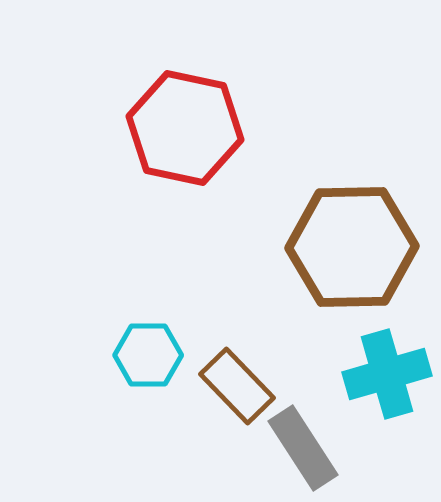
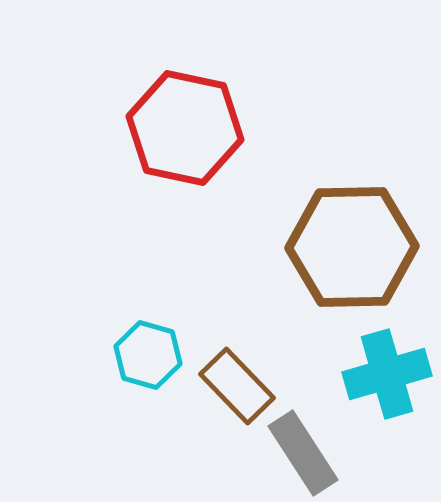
cyan hexagon: rotated 16 degrees clockwise
gray rectangle: moved 5 px down
